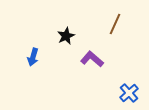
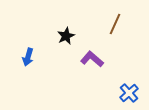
blue arrow: moved 5 px left
